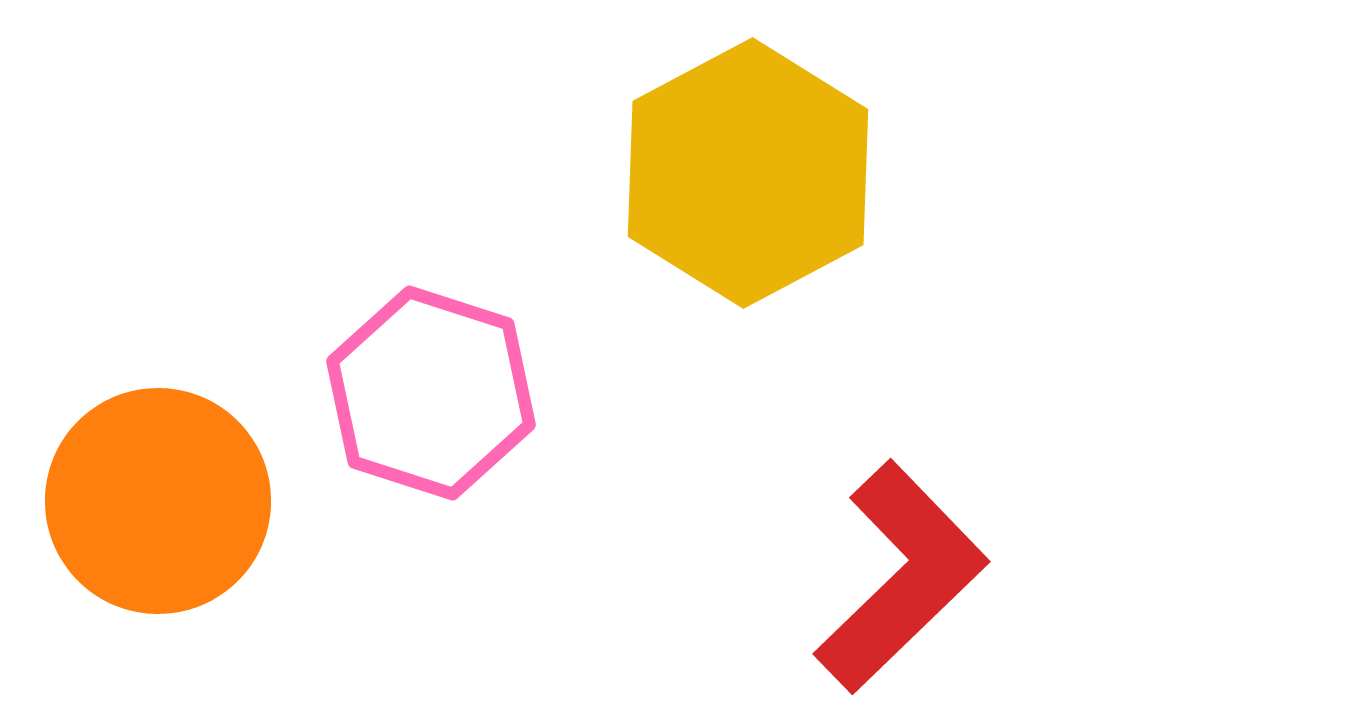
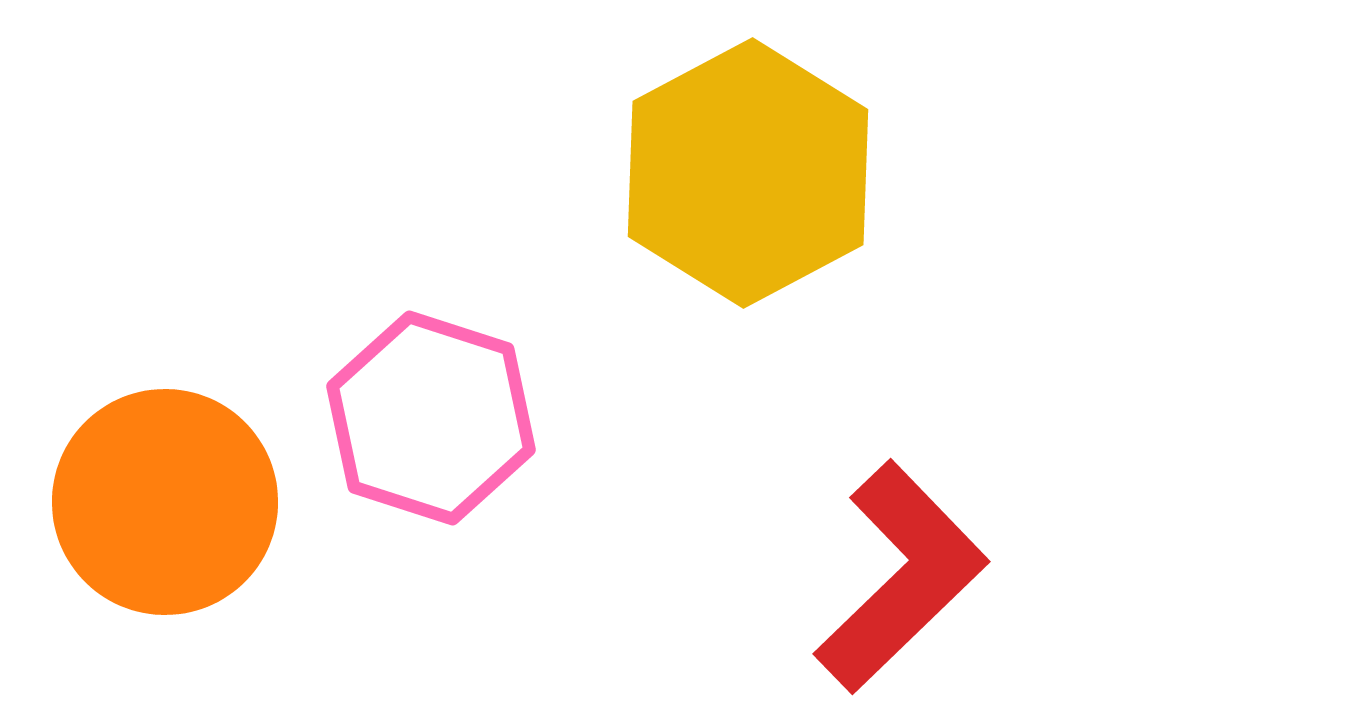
pink hexagon: moved 25 px down
orange circle: moved 7 px right, 1 px down
